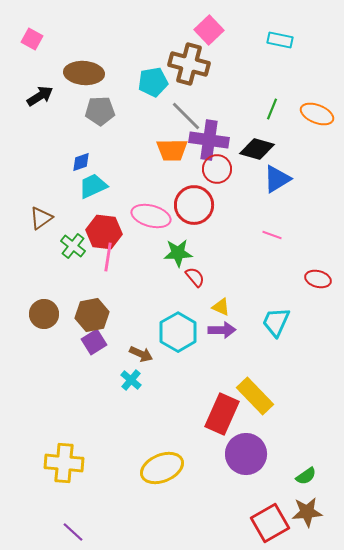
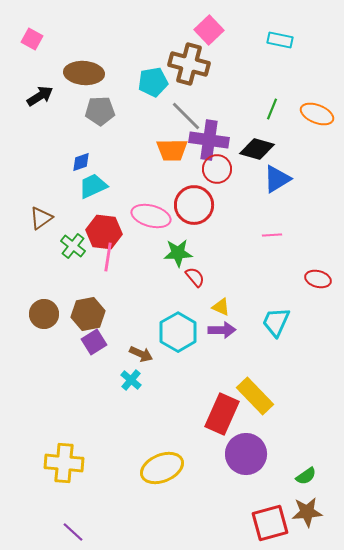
pink line at (272, 235): rotated 24 degrees counterclockwise
brown hexagon at (92, 315): moved 4 px left, 1 px up
red square at (270, 523): rotated 15 degrees clockwise
